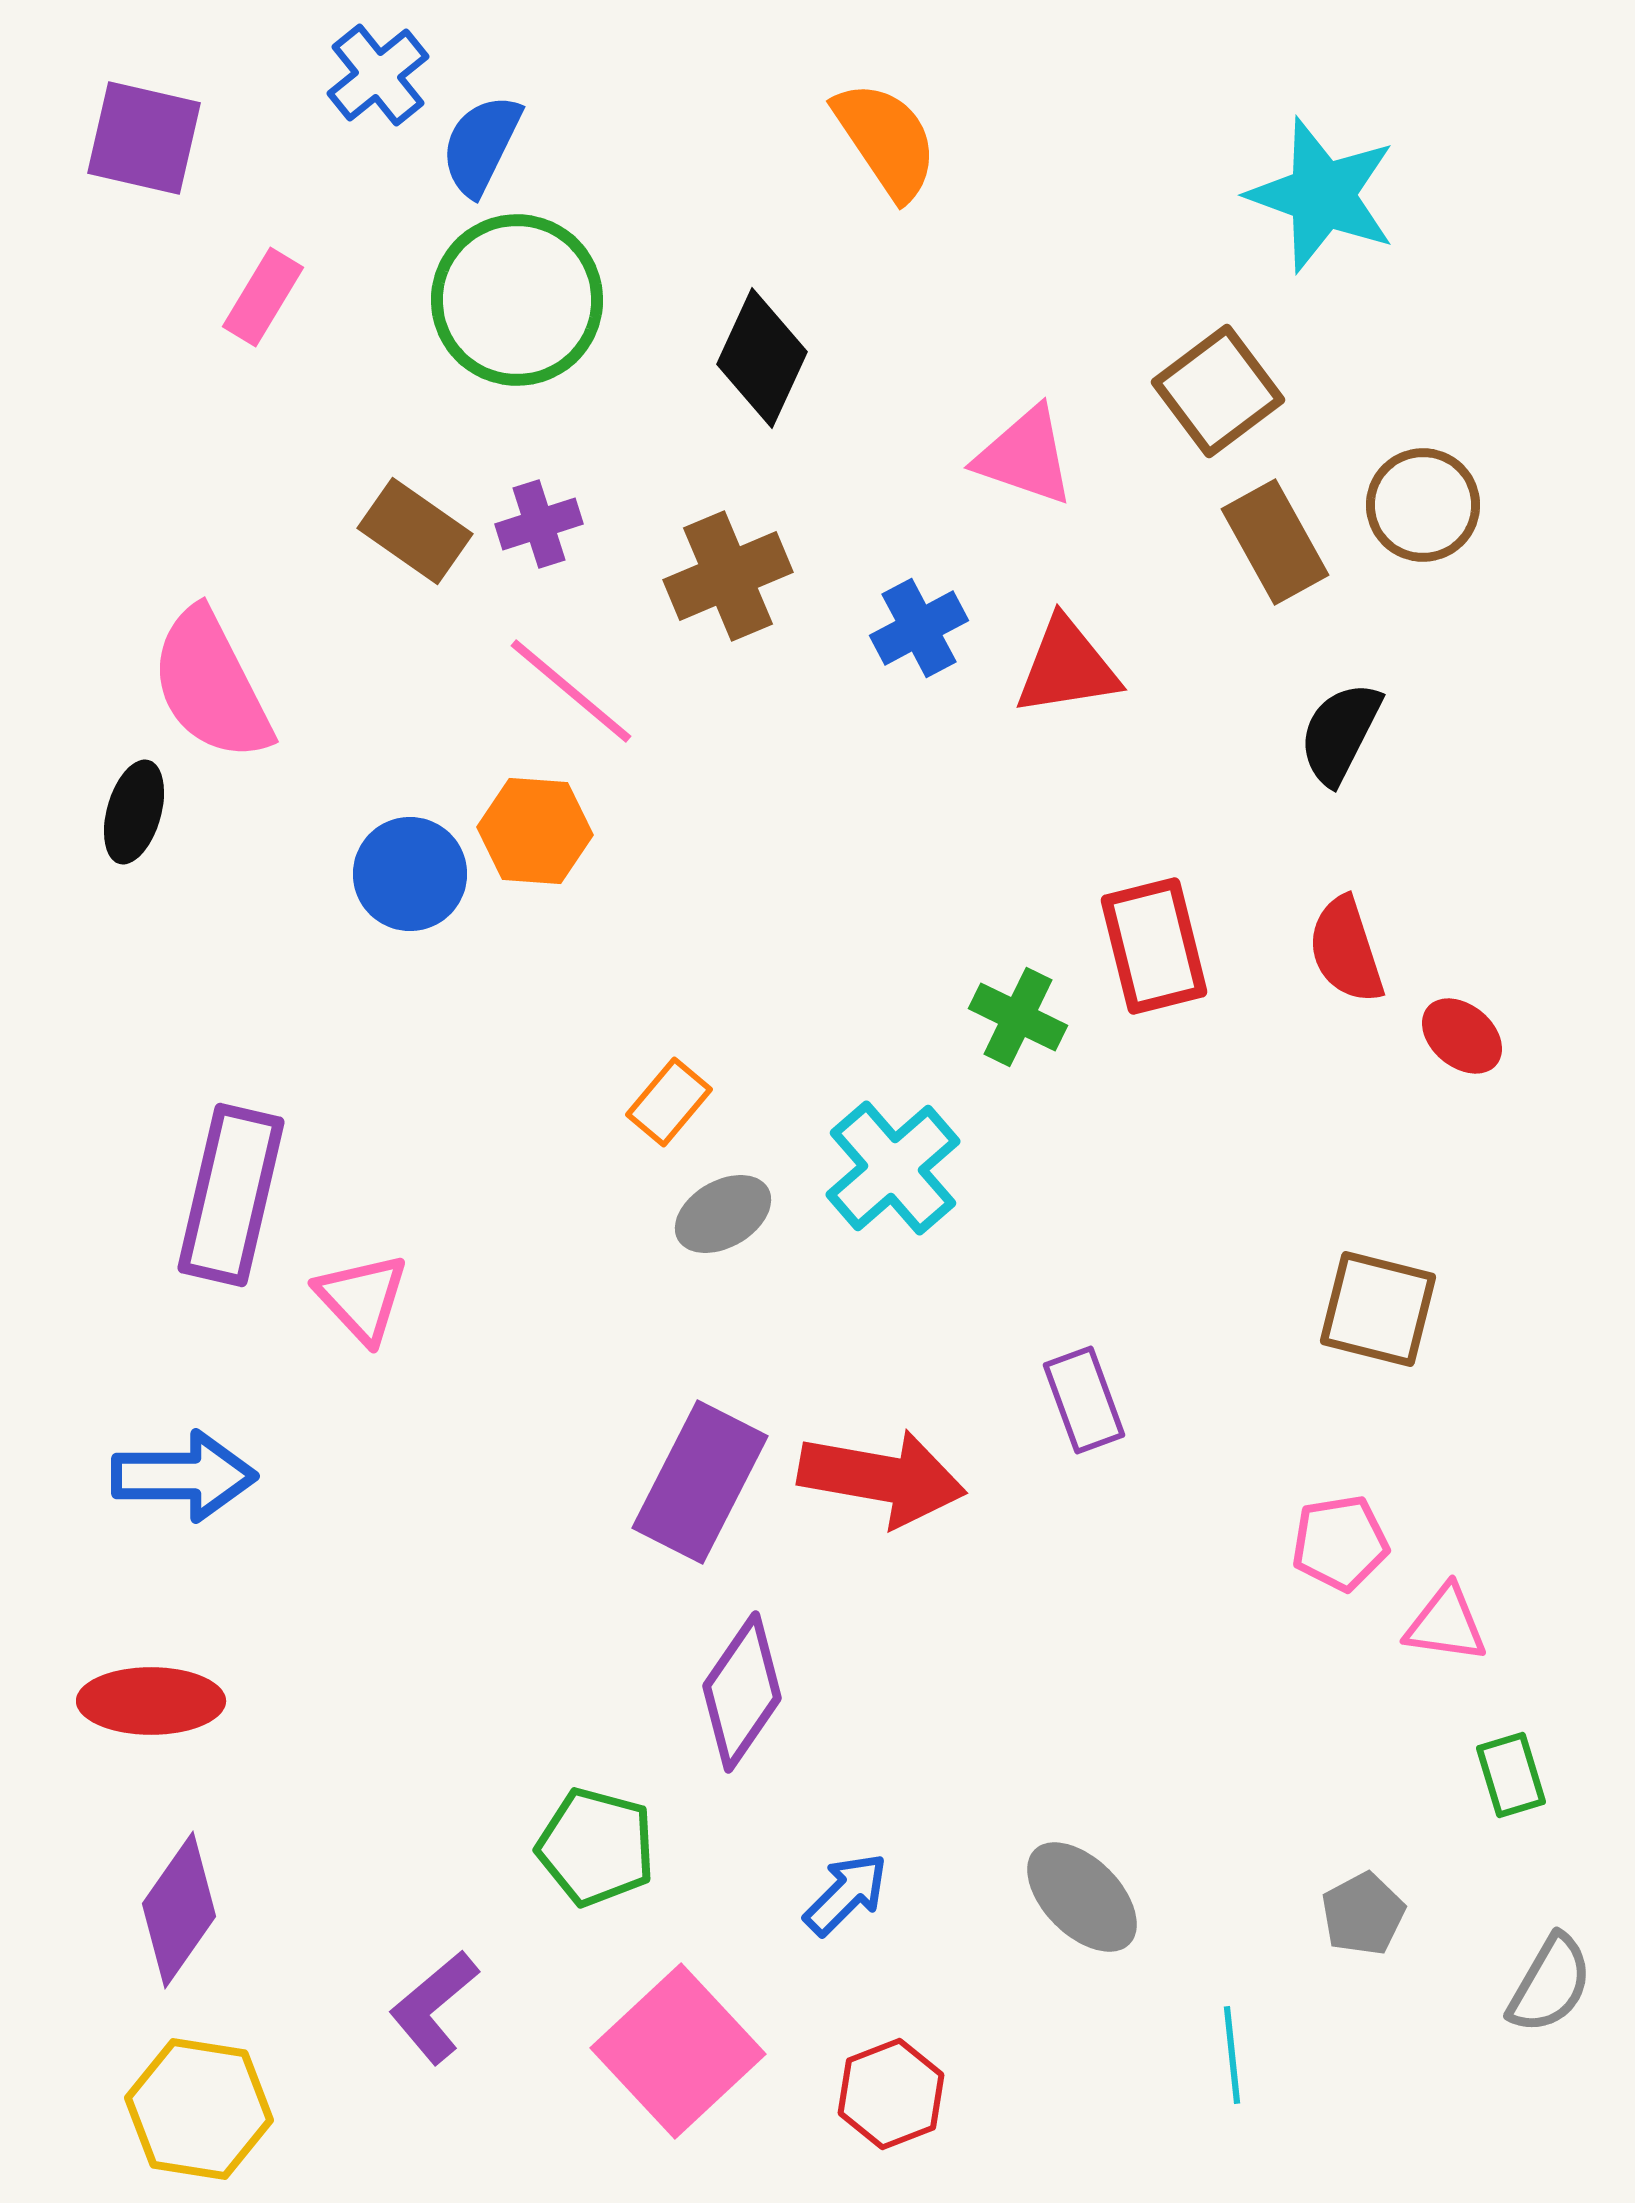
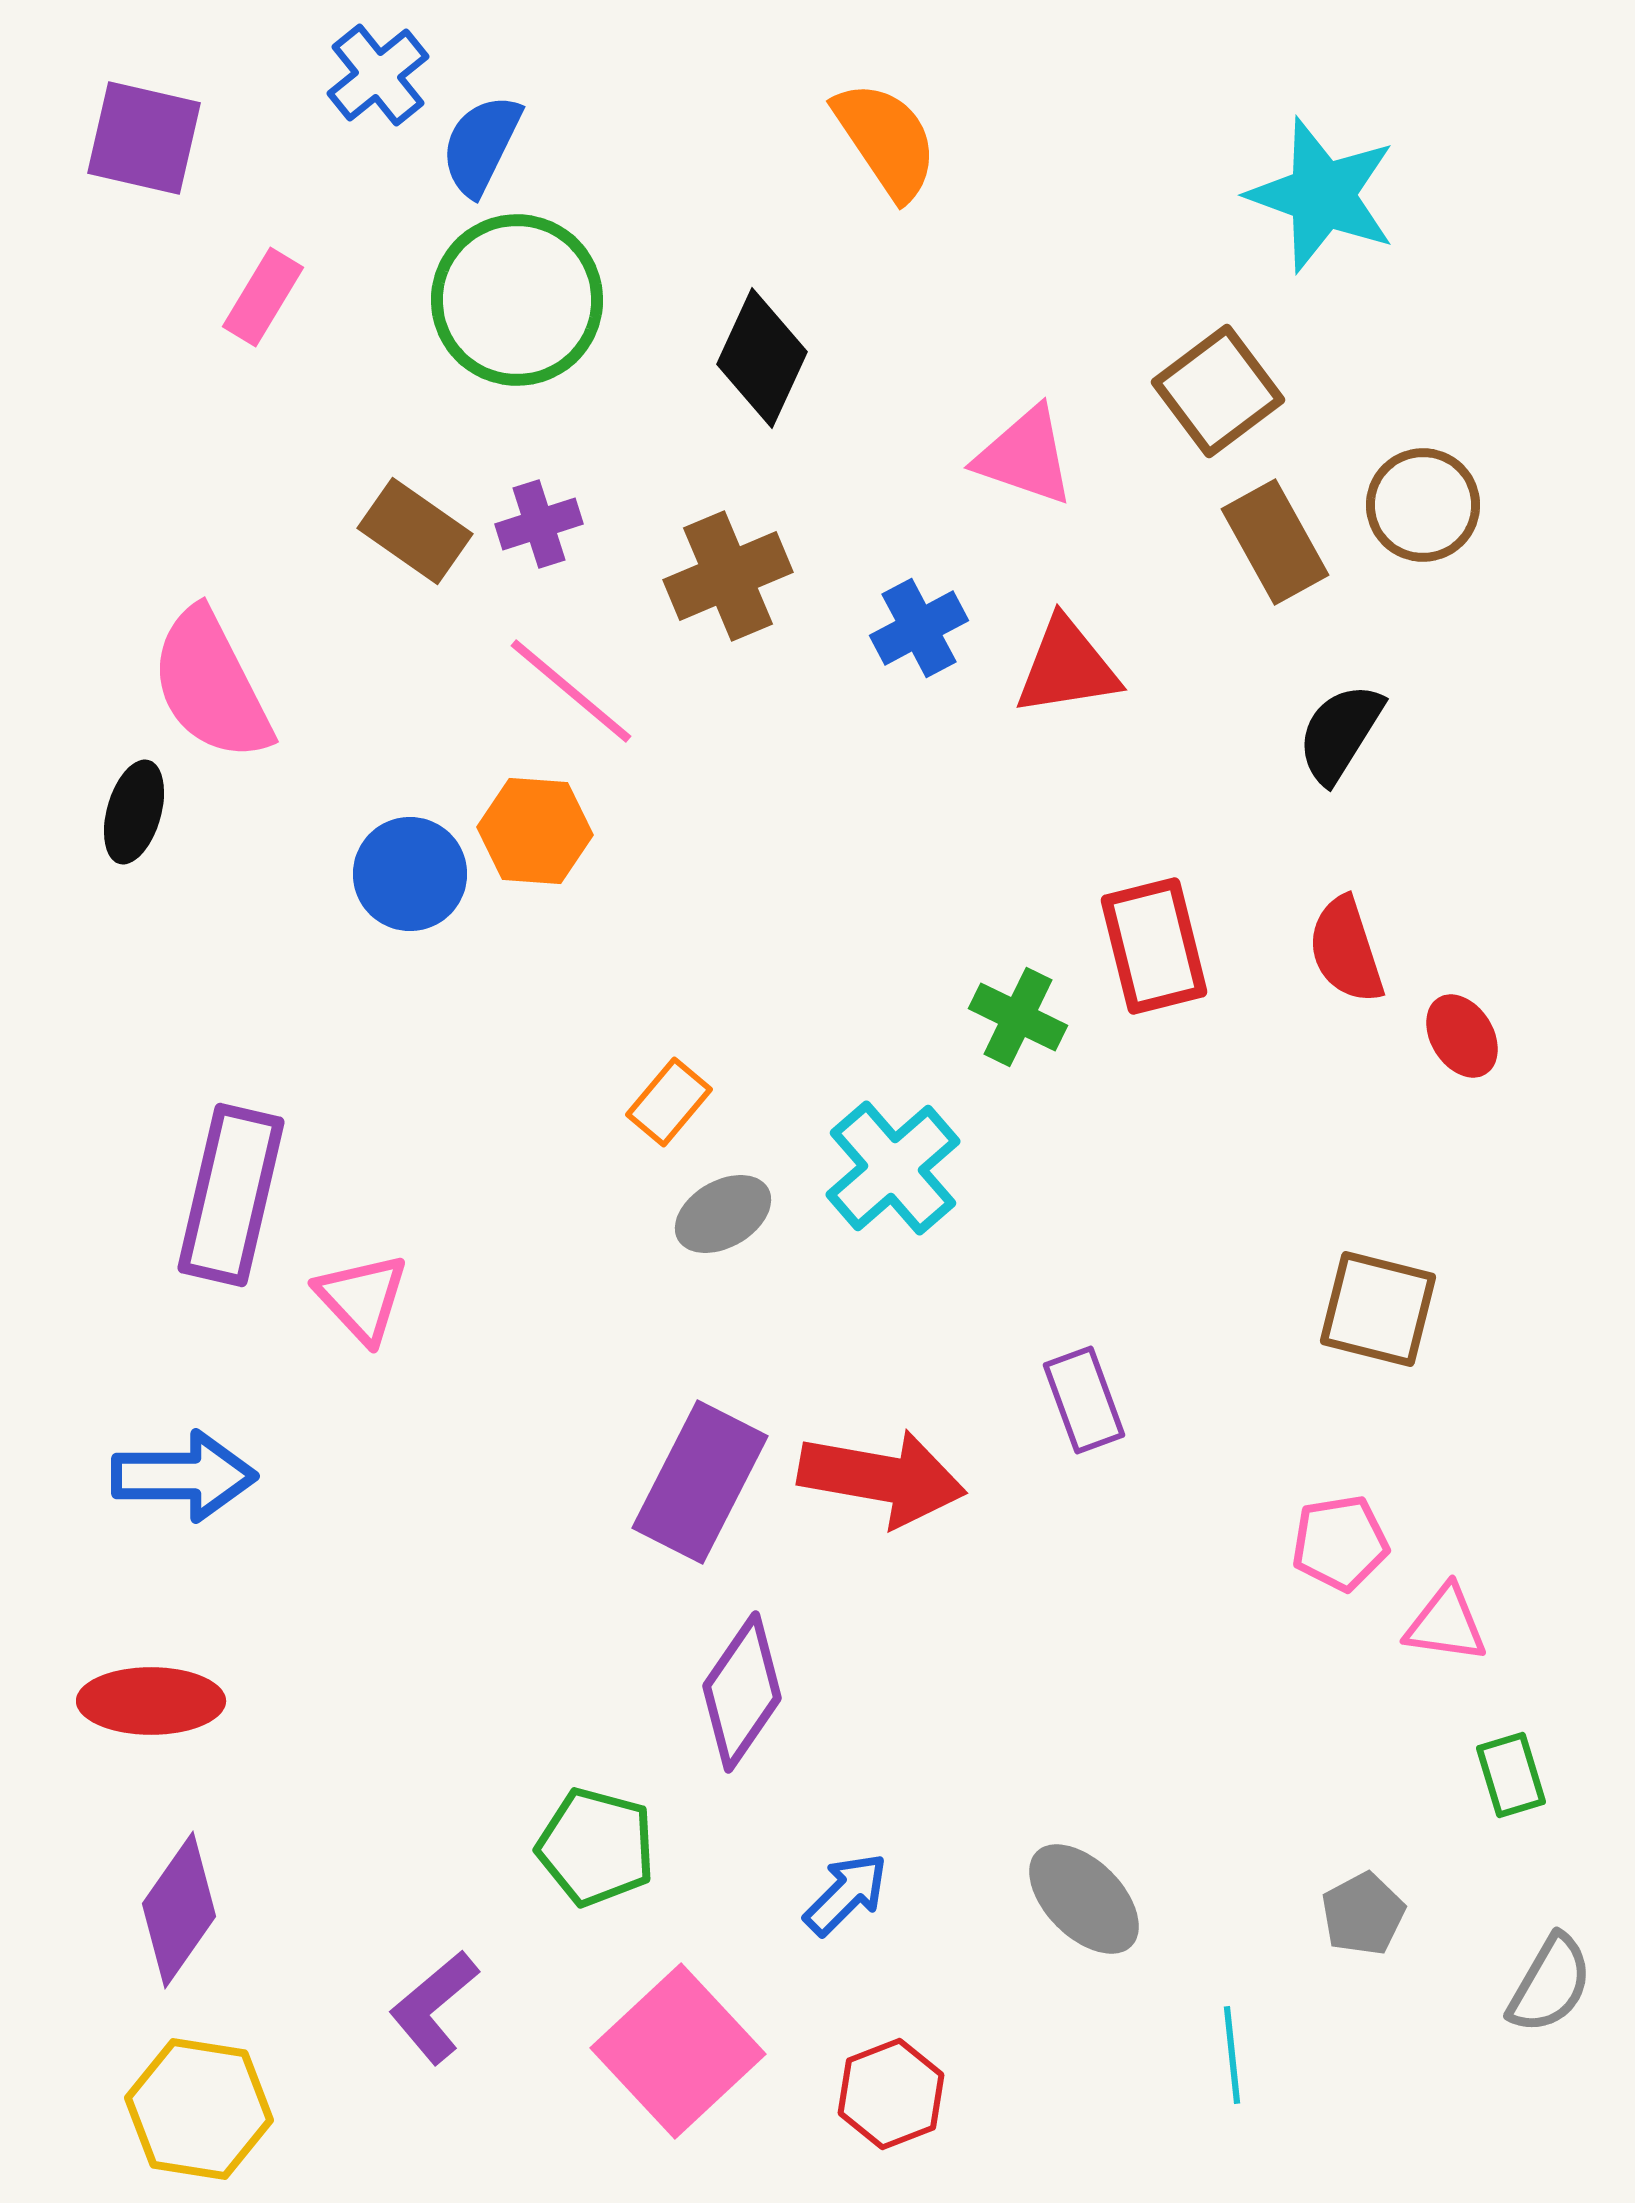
black semicircle at (1340, 733): rotated 5 degrees clockwise
red ellipse at (1462, 1036): rotated 18 degrees clockwise
gray ellipse at (1082, 1897): moved 2 px right, 2 px down
